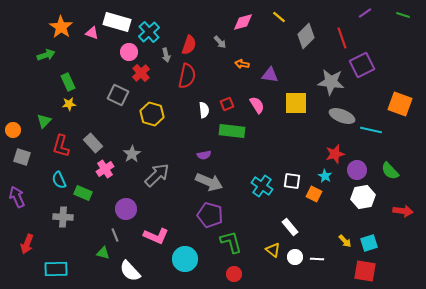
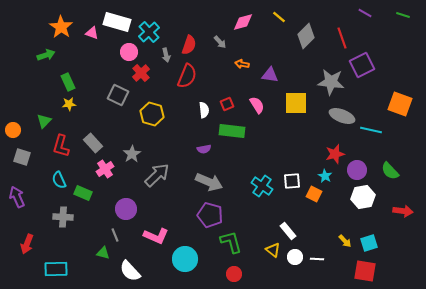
purple line at (365, 13): rotated 64 degrees clockwise
red semicircle at (187, 76): rotated 10 degrees clockwise
purple semicircle at (204, 155): moved 6 px up
white square at (292, 181): rotated 12 degrees counterclockwise
white rectangle at (290, 227): moved 2 px left, 4 px down
